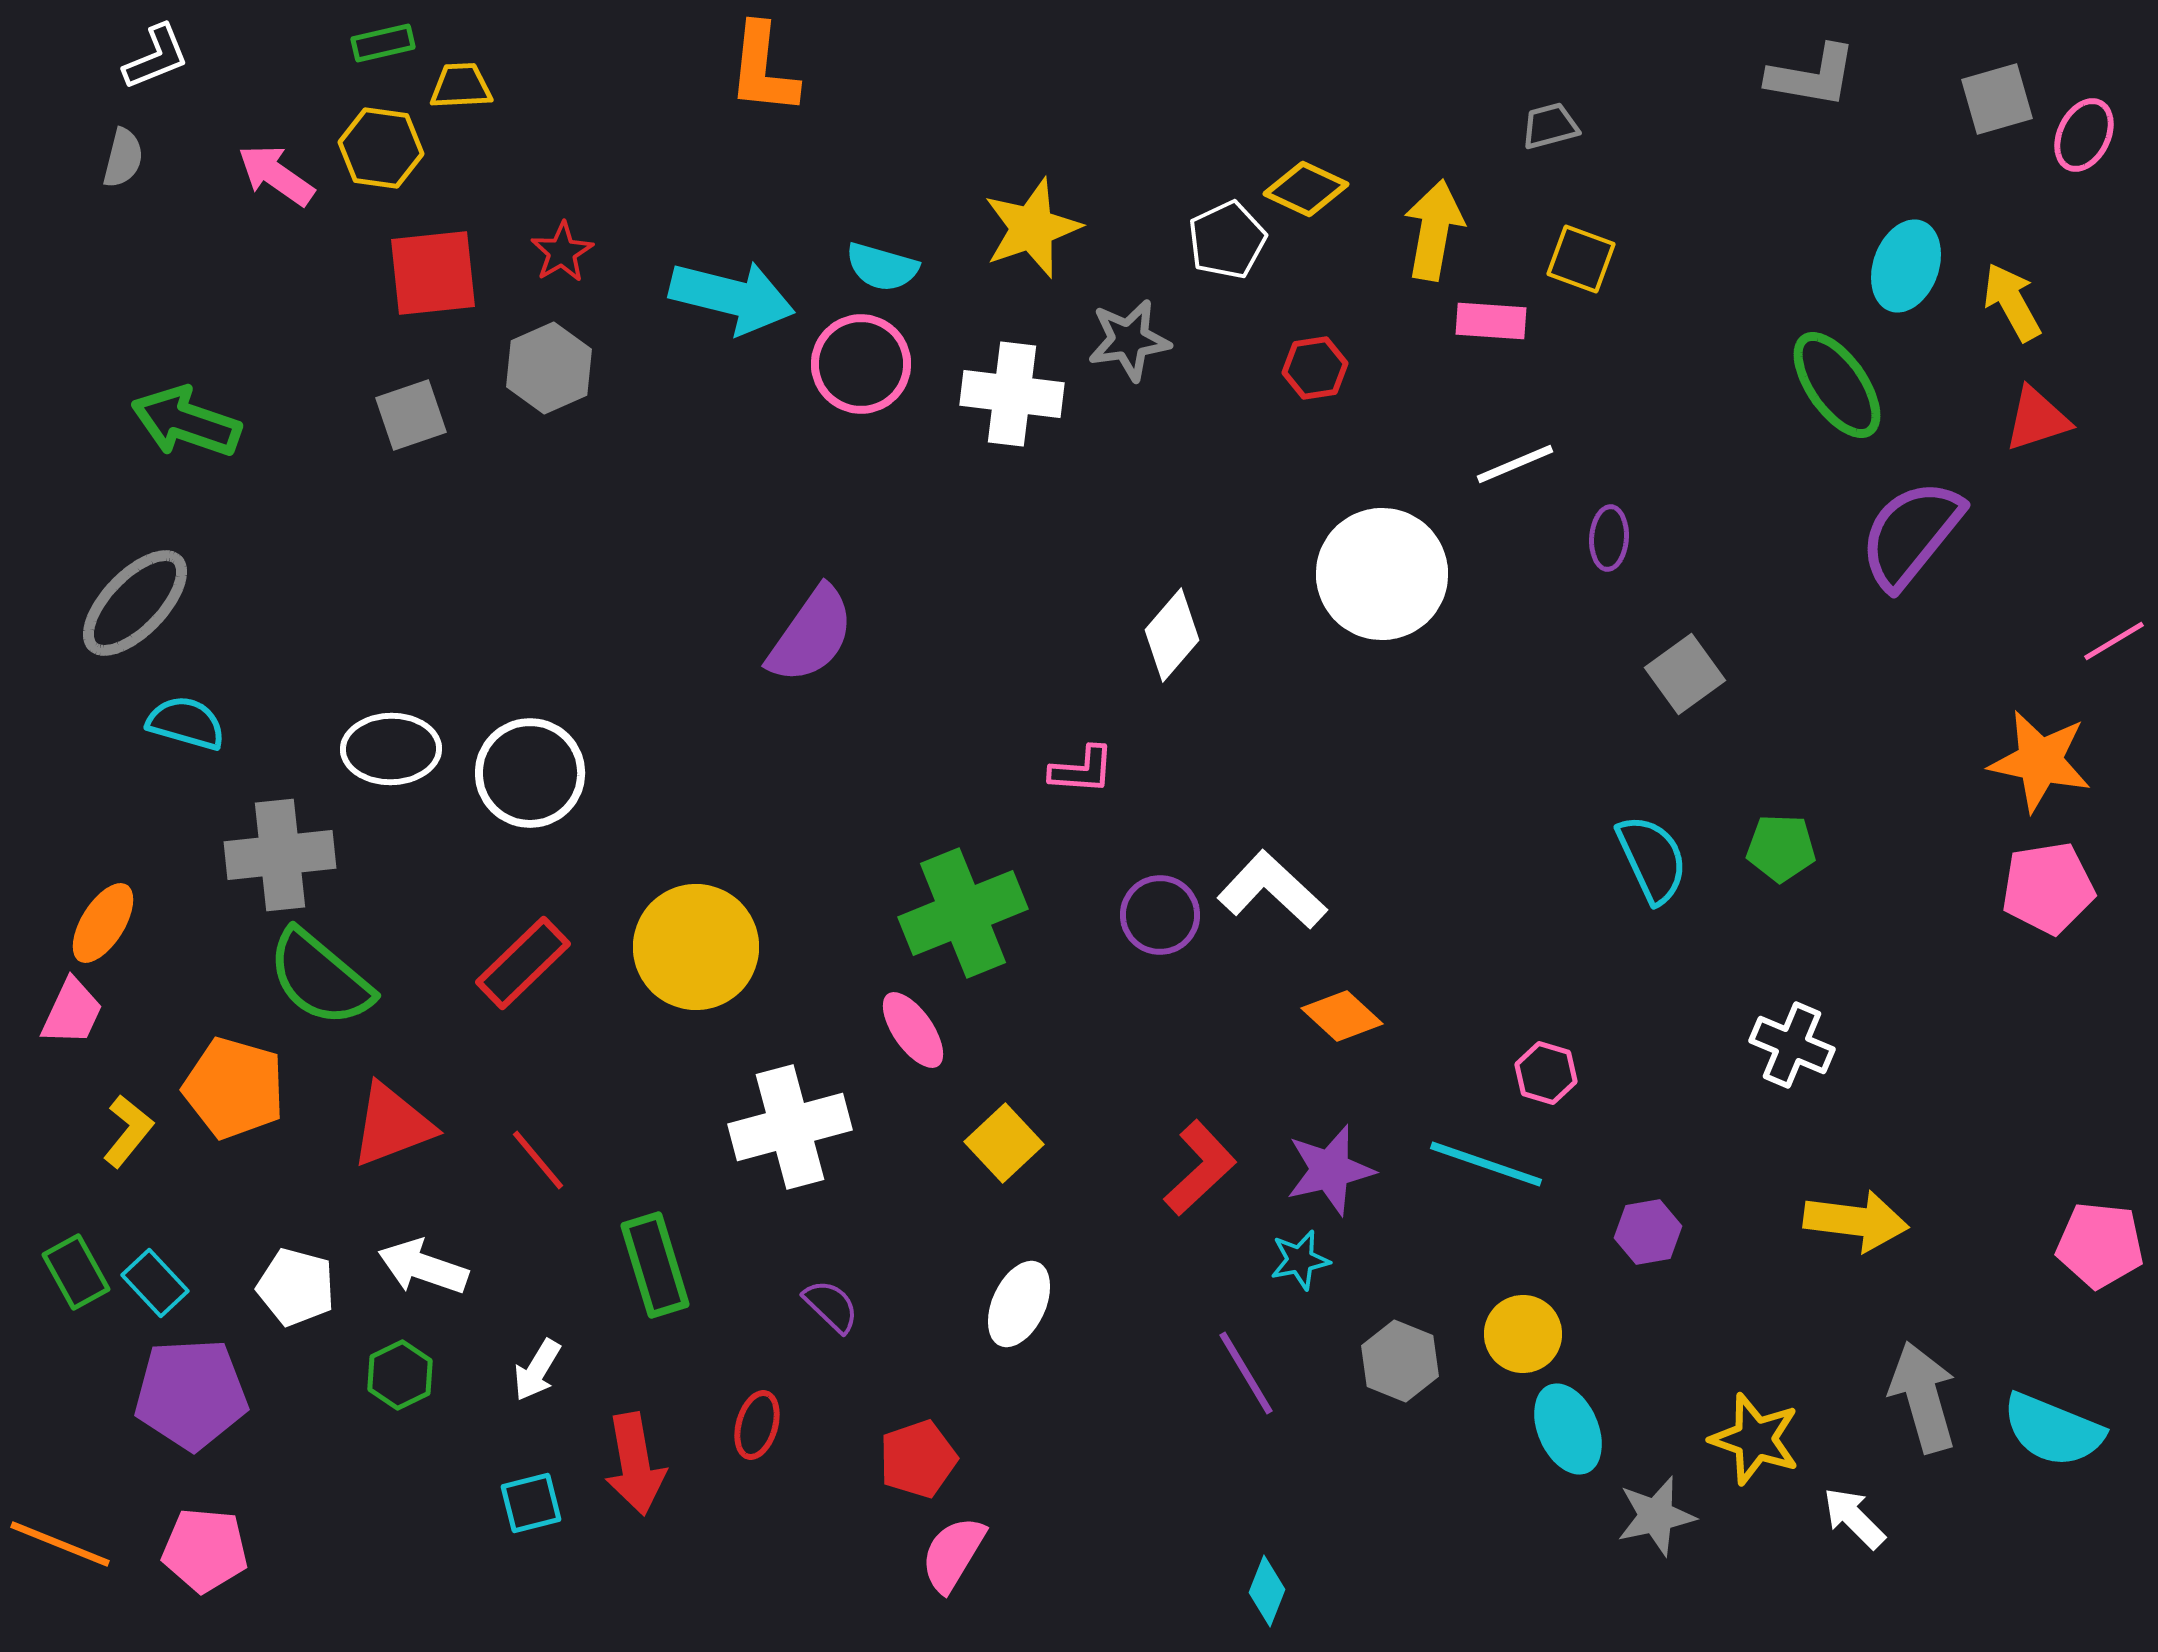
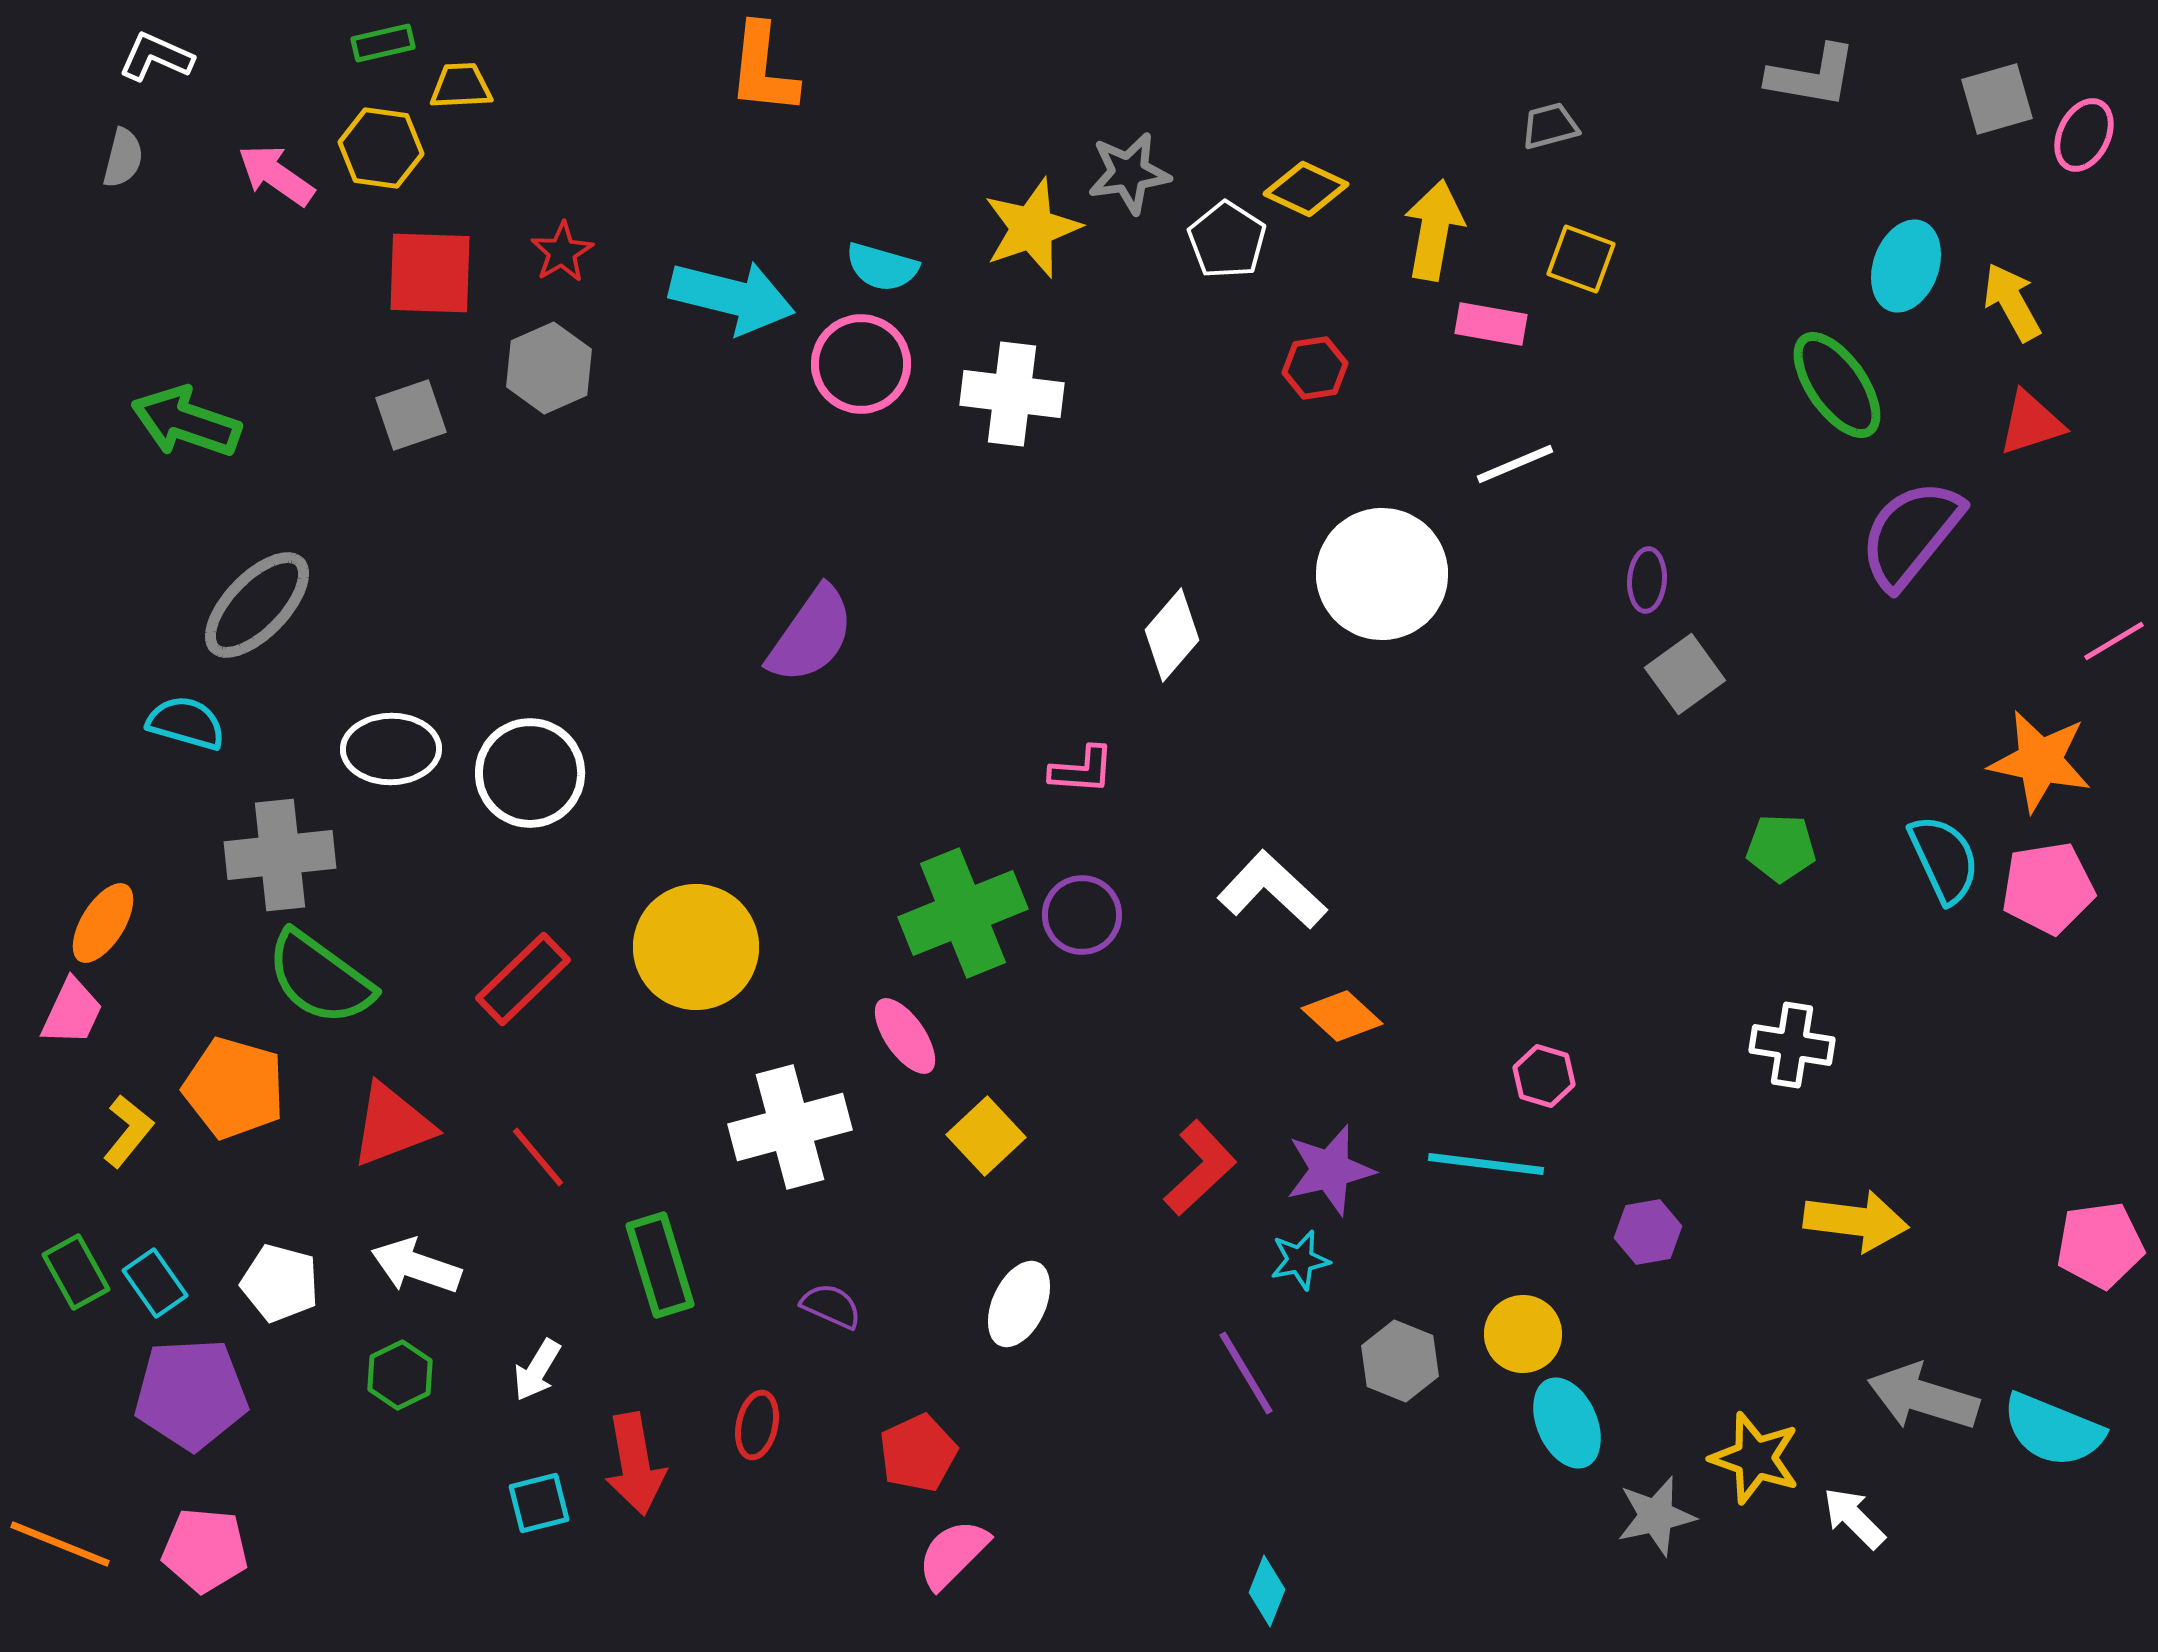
white L-shape at (156, 57): rotated 134 degrees counterclockwise
white pentagon at (1227, 240): rotated 14 degrees counterclockwise
red square at (433, 273): moved 3 px left; rotated 8 degrees clockwise
pink rectangle at (1491, 321): moved 3 px down; rotated 6 degrees clockwise
gray star at (1129, 340): moved 167 px up
red triangle at (2037, 419): moved 6 px left, 4 px down
purple ellipse at (1609, 538): moved 38 px right, 42 px down
gray ellipse at (135, 603): moved 122 px right, 2 px down
cyan semicircle at (1652, 859): moved 292 px right
purple circle at (1160, 915): moved 78 px left
red rectangle at (523, 963): moved 16 px down
green semicircle at (320, 978): rotated 4 degrees counterclockwise
pink ellipse at (913, 1030): moved 8 px left, 6 px down
white cross at (1792, 1045): rotated 14 degrees counterclockwise
pink hexagon at (1546, 1073): moved 2 px left, 3 px down
yellow square at (1004, 1143): moved 18 px left, 7 px up
red line at (538, 1160): moved 3 px up
cyan line at (1486, 1164): rotated 12 degrees counterclockwise
pink pentagon at (2100, 1245): rotated 14 degrees counterclockwise
green rectangle at (655, 1265): moved 5 px right
white arrow at (423, 1267): moved 7 px left, 1 px up
cyan rectangle at (155, 1283): rotated 8 degrees clockwise
white pentagon at (296, 1287): moved 16 px left, 4 px up
purple semicircle at (831, 1306): rotated 20 degrees counterclockwise
gray arrow at (1923, 1397): rotated 57 degrees counterclockwise
red ellipse at (757, 1425): rotated 4 degrees counterclockwise
cyan ellipse at (1568, 1429): moved 1 px left, 6 px up
yellow star at (1755, 1439): moved 19 px down
red pentagon at (918, 1459): moved 6 px up; rotated 6 degrees counterclockwise
cyan square at (531, 1503): moved 8 px right
pink semicircle at (953, 1554): rotated 14 degrees clockwise
